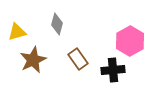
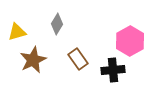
gray diamond: rotated 15 degrees clockwise
